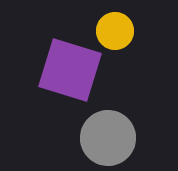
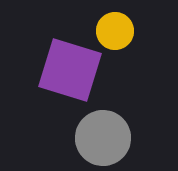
gray circle: moved 5 px left
